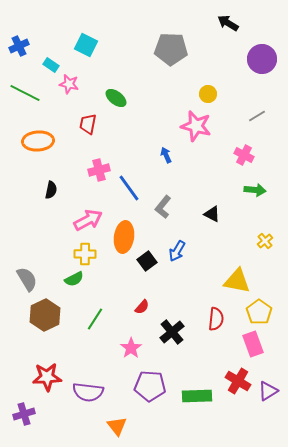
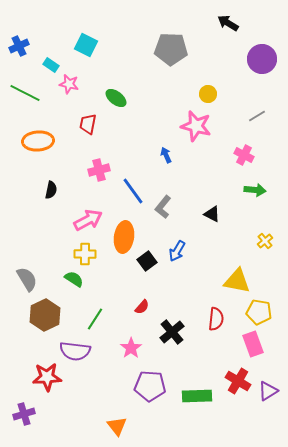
blue line at (129, 188): moved 4 px right, 3 px down
green semicircle at (74, 279): rotated 120 degrees counterclockwise
yellow pentagon at (259, 312): rotated 25 degrees counterclockwise
purple semicircle at (88, 392): moved 13 px left, 41 px up
